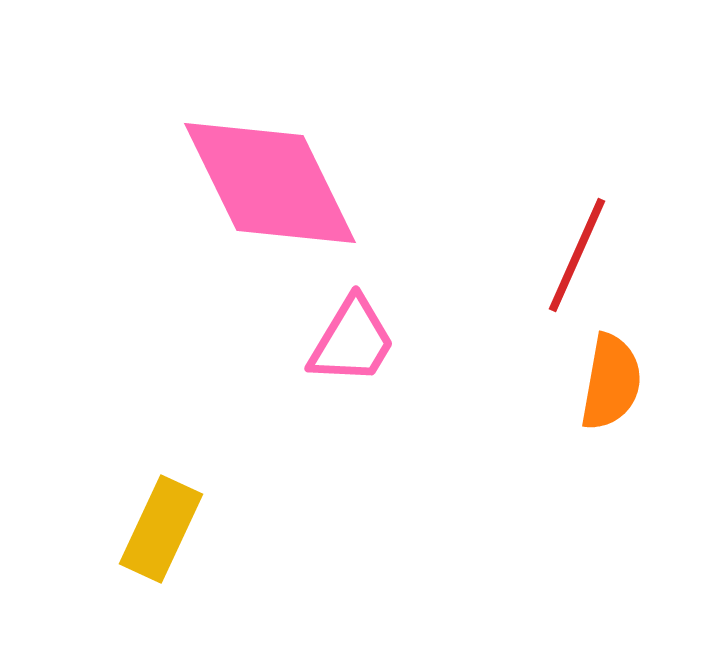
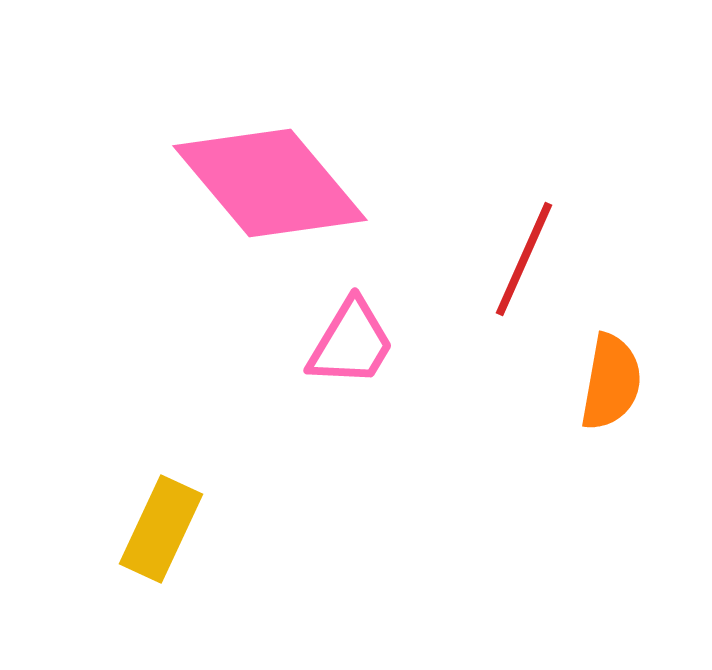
pink diamond: rotated 14 degrees counterclockwise
red line: moved 53 px left, 4 px down
pink trapezoid: moved 1 px left, 2 px down
